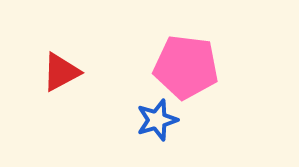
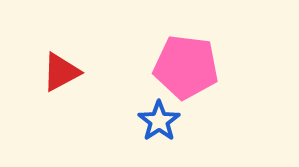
blue star: moved 2 px right, 1 px down; rotated 18 degrees counterclockwise
